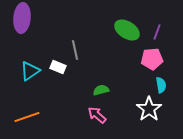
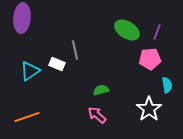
pink pentagon: moved 2 px left
white rectangle: moved 1 px left, 3 px up
cyan semicircle: moved 6 px right
